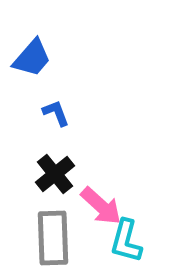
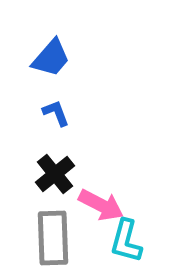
blue trapezoid: moved 19 px right
pink arrow: moved 1 px up; rotated 15 degrees counterclockwise
